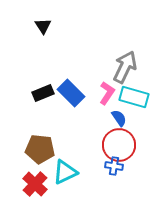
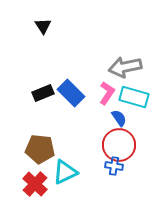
gray arrow: rotated 128 degrees counterclockwise
